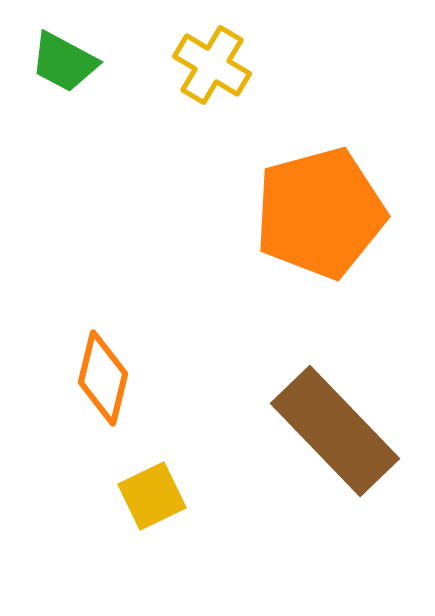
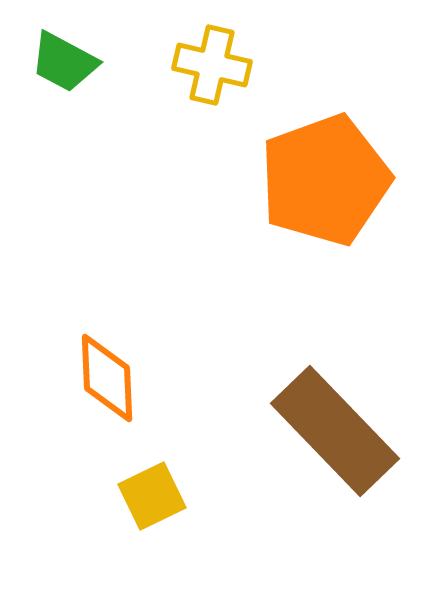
yellow cross: rotated 18 degrees counterclockwise
orange pentagon: moved 5 px right, 33 px up; rotated 5 degrees counterclockwise
orange diamond: moved 4 px right; rotated 16 degrees counterclockwise
